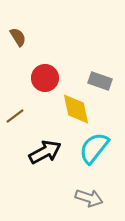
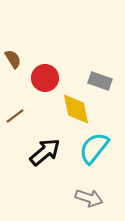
brown semicircle: moved 5 px left, 22 px down
black arrow: rotated 12 degrees counterclockwise
